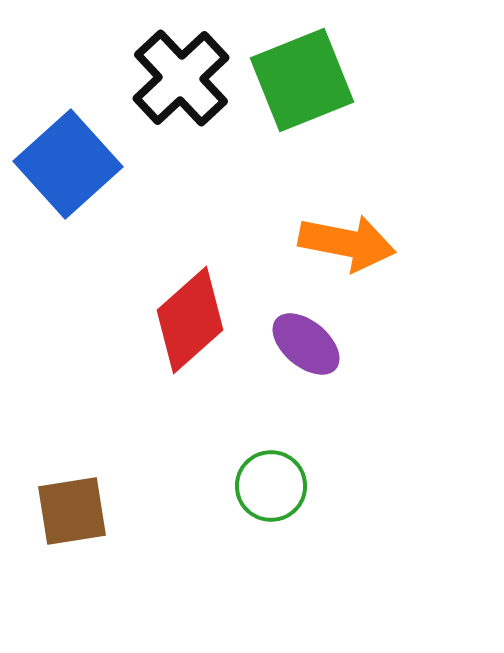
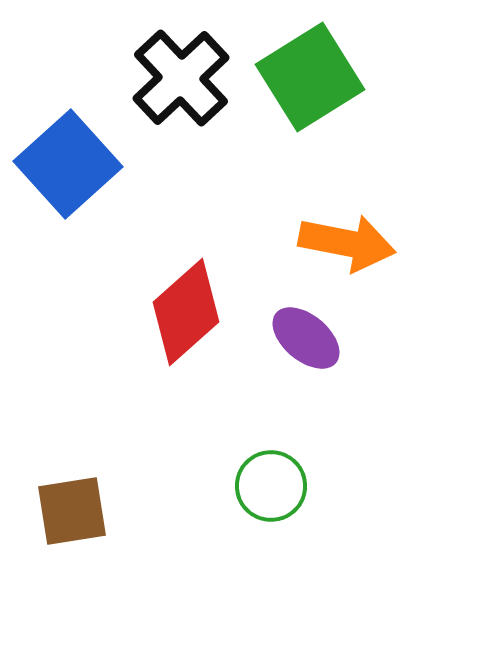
green square: moved 8 px right, 3 px up; rotated 10 degrees counterclockwise
red diamond: moved 4 px left, 8 px up
purple ellipse: moved 6 px up
